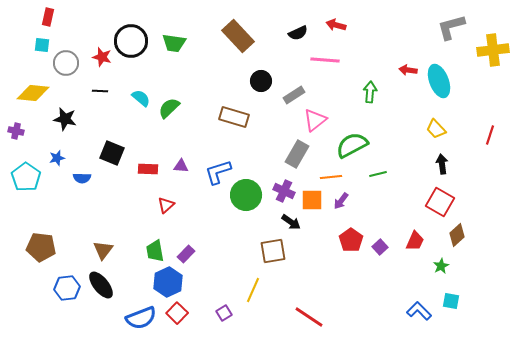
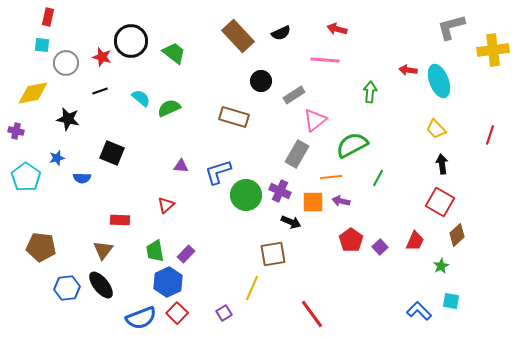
red arrow at (336, 25): moved 1 px right, 4 px down
black semicircle at (298, 33): moved 17 px left
green trapezoid at (174, 43): moved 10 px down; rotated 150 degrees counterclockwise
black line at (100, 91): rotated 21 degrees counterclockwise
yellow diamond at (33, 93): rotated 16 degrees counterclockwise
green semicircle at (169, 108): rotated 20 degrees clockwise
black star at (65, 119): moved 3 px right
red rectangle at (148, 169): moved 28 px left, 51 px down
green line at (378, 174): moved 4 px down; rotated 48 degrees counterclockwise
purple cross at (284, 191): moved 4 px left
orange square at (312, 200): moved 1 px right, 2 px down
purple arrow at (341, 201): rotated 66 degrees clockwise
black arrow at (291, 222): rotated 12 degrees counterclockwise
brown square at (273, 251): moved 3 px down
yellow line at (253, 290): moved 1 px left, 2 px up
red line at (309, 317): moved 3 px right, 3 px up; rotated 20 degrees clockwise
